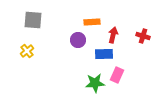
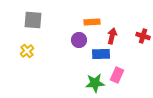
red arrow: moved 1 px left, 1 px down
purple circle: moved 1 px right
blue rectangle: moved 3 px left
